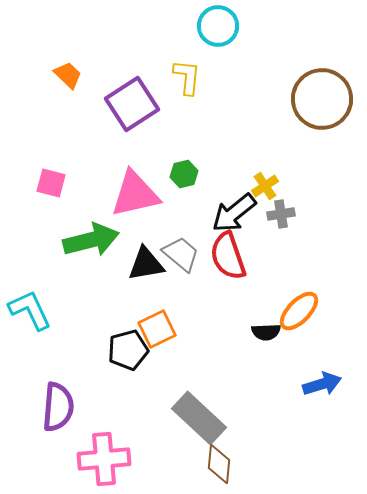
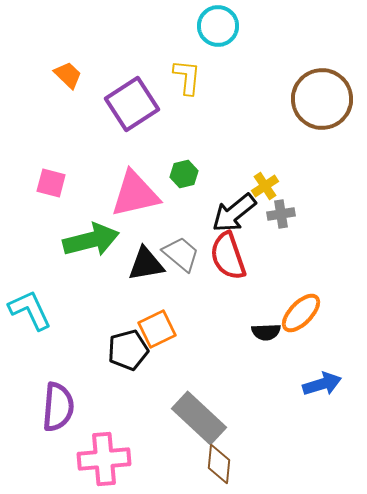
orange ellipse: moved 2 px right, 2 px down
